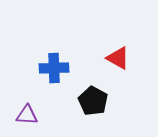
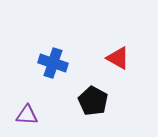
blue cross: moved 1 px left, 5 px up; rotated 20 degrees clockwise
